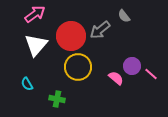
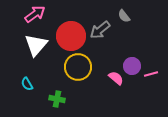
pink line: rotated 56 degrees counterclockwise
